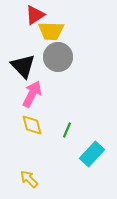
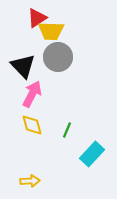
red triangle: moved 2 px right, 3 px down
yellow arrow: moved 1 px right, 2 px down; rotated 132 degrees clockwise
